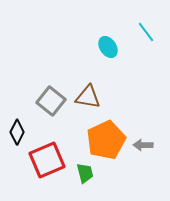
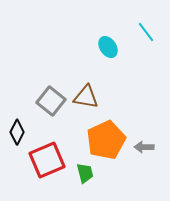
brown triangle: moved 2 px left
gray arrow: moved 1 px right, 2 px down
